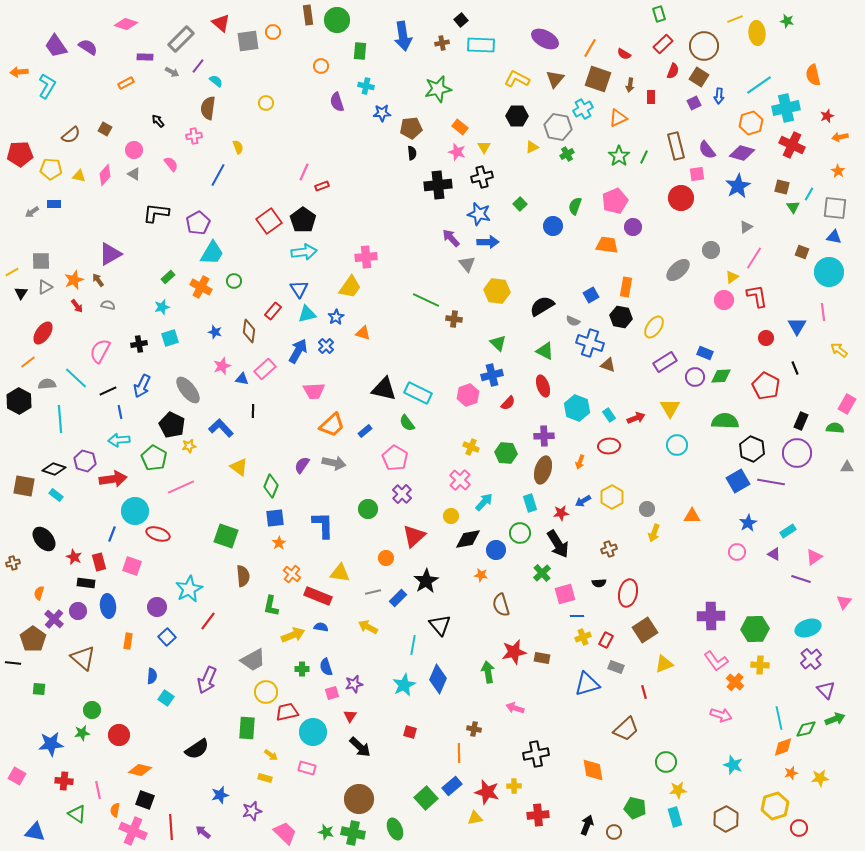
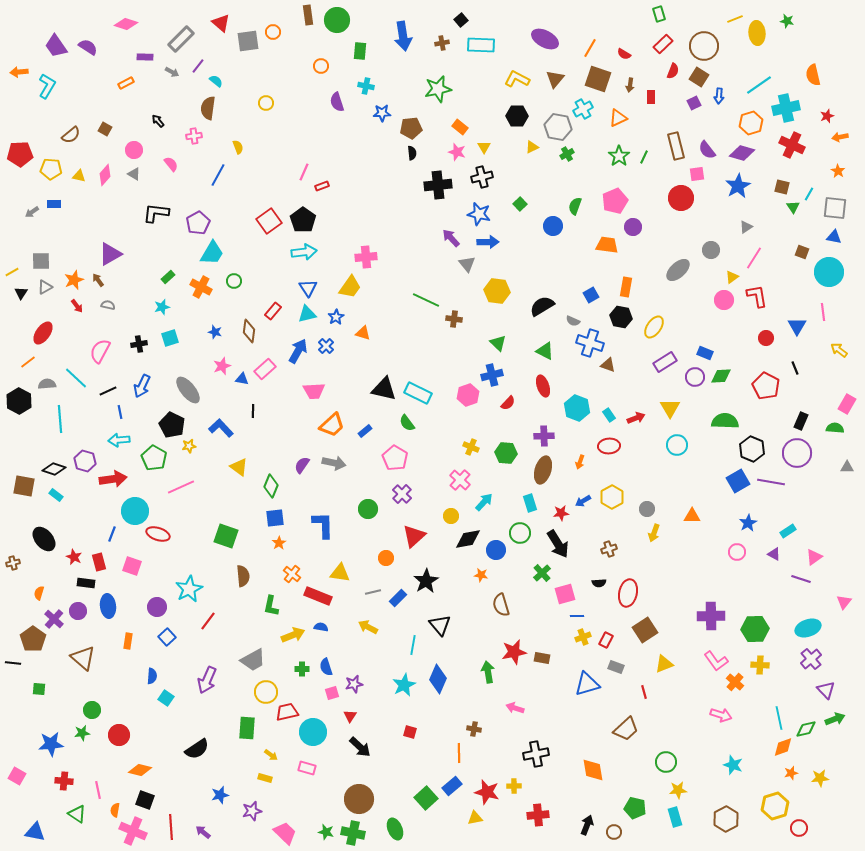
blue triangle at (299, 289): moved 9 px right, 1 px up
